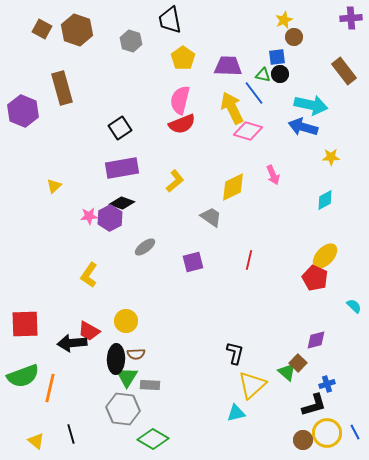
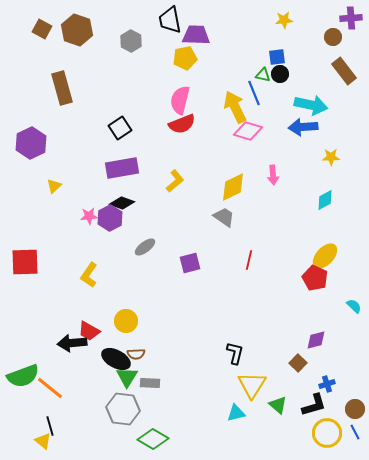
yellow star at (284, 20): rotated 18 degrees clockwise
brown circle at (294, 37): moved 39 px right
gray hexagon at (131, 41): rotated 10 degrees clockwise
yellow pentagon at (183, 58): moved 2 px right; rotated 25 degrees clockwise
purple trapezoid at (228, 66): moved 32 px left, 31 px up
blue line at (254, 93): rotated 15 degrees clockwise
yellow arrow at (232, 108): moved 3 px right, 1 px up
purple hexagon at (23, 111): moved 8 px right, 32 px down; rotated 12 degrees clockwise
blue arrow at (303, 127): rotated 20 degrees counterclockwise
pink arrow at (273, 175): rotated 18 degrees clockwise
gray trapezoid at (211, 217): moved 13 px right
purple square at (193, 262): moved 3 px left, 1 px down
red square at (25, 324): moved 62 px up
black ellipse at (116, 359): rotated 64 degrees counterclockwise
green triangle at (287, 372): moved 9 px left, 33 px down
gray rectangle at (150, 385): moved 2 px up
yellow triangle at (252, 385): rotated 16 degrees counterclockwise
orange line at (50, 388): rotated 64 degrees counterclockwise
black line at (71, 434): moved 21 px left, 8 px up
brown circle at (303, 440): moved 52 px right, 31 px up
yellow triangle at (36, 441): moved 7 px right
